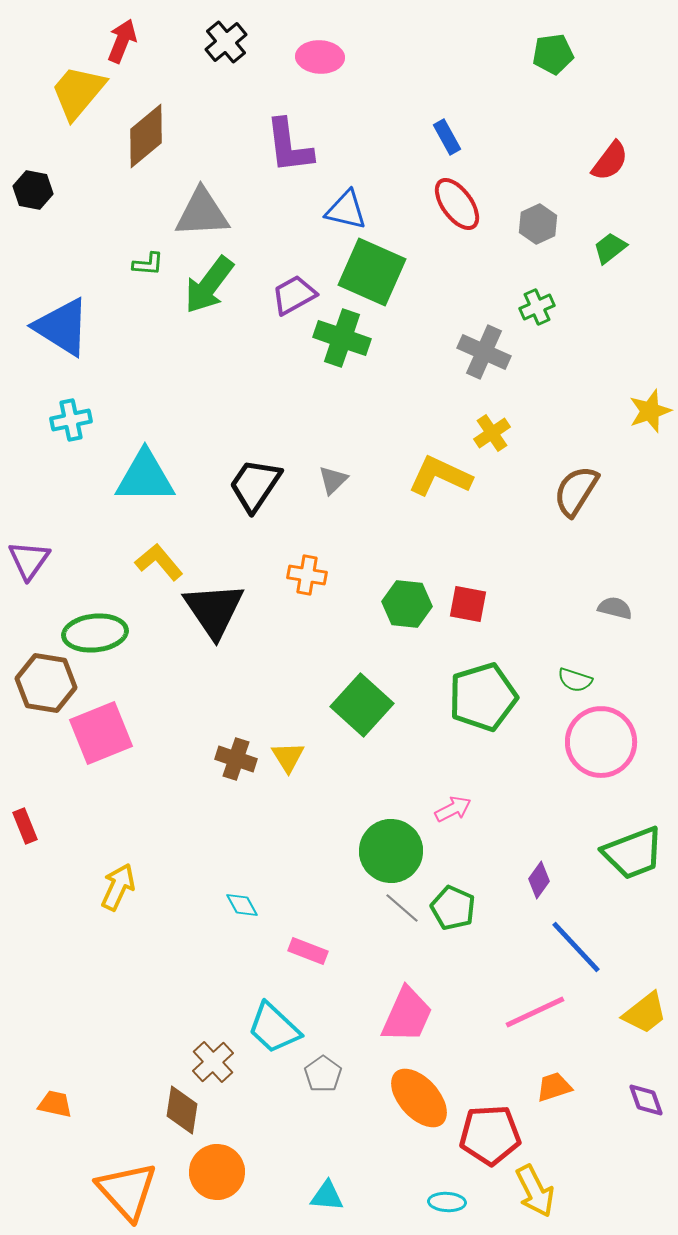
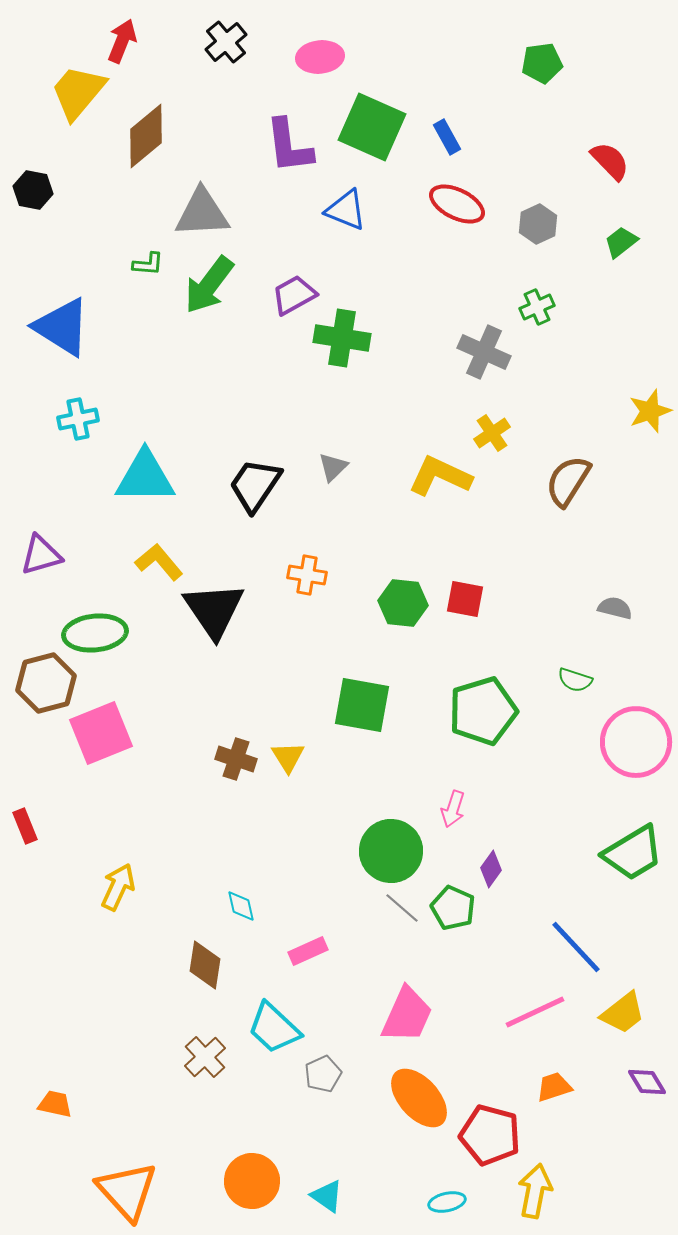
green pentagon at (553, 54): moved 11 px left, 9 px down
pink ellipse at (320, 57): rotated 9 degrees counterclockwise
red semicircle at (610, 161): rotated 81 degrees counterclockwise
red ellipse at (457, 204): rotated 28 degrees counterclockwise
blue triangle at (346, 210): rotated 9 degrees clockwise
green trapezoid at (610, 248): moved 11 px right, 6 px up
green square at (372, 272): moved 145 px up
green cross at (342, 338): rotated 10 degrees counterclockwise
cyan cross at (71, 420): moved 7 px right, 1 px up
gray triangle at (333, 480): moved 13 px up
brown semicircle at (576, 491): moved 8 px left, 10 px up
purple triangle at (29, 560): moved 12 px right, 5 px up; rotated 39 degrees clockwise
green hexagon at (407, 604): moved 4 px left, 1 px up
red square at (468, 604): moved 3 px left, 5 px up
brown hexagon at (46, 683): rotated 24 degrees counterclockwise
green pentagon at (483, 697): moved 14 px down
green square at (362, 705): rotated 32 degrees counterclockwise
pink circle at (601, 742): moved 35 px right
pink arrow at (453, 809): rotated 135 degrees clockwise
green trapezoid at (633, 853): rotated 10 degrees counterclockwise
purple diamond at (539, 880): moved 48 px left, 11 px up
cyan diamond at (242, 905): moved 1 px left, 1 px down; rotated 16 degrees clockwise
pink rectangle at (308, 951): rotated 45 degrees counterclockwise
yellow trapezoid at (645, 1013): moved 22 px left
brown cross at (213, 1062): moved 8 px left, 5 px up
gray pentagon at (323, 1074): rotated 12 degrees clockwise
purple diamond at (646, 1100): moved 1 px right, 18 px up; rotated 12 degrees counterclockwise
brown diamond at (182, 1110): moved 23 px right, 145 px up
red pentagon at (490, 1135): rotated 18 degrees clockwise
orange circle at (217, 1172): moved 35 px right, 9 px down
yellow arrow at (535, 1191): rotated 142 degrees counterclockwise
cyan triangle at (327, 1196): rotated 30 degrees clockwise
cyan ellipse at (447, 1202): rotated 15 degrees counterclockwise
